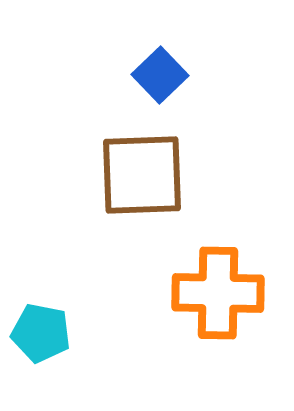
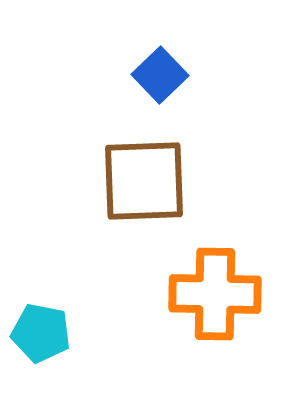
brown square: moved 2 px right, 6 px down
orange cross: moved 3 px left, 1 px down
